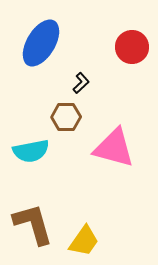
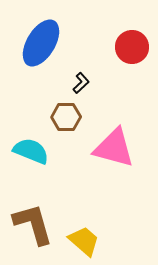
cyan semicircle: rotated 147 degrees counterclockwise
yellow trapezoid: rotated 84 degrees counterclockwise
